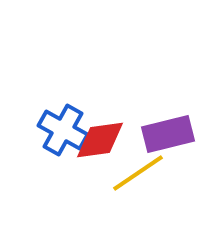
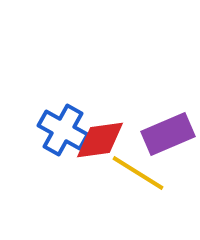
purple rectangle: rotated 9 degrees counterclockwise
yellow line: rotated 66 degrees clockwise
